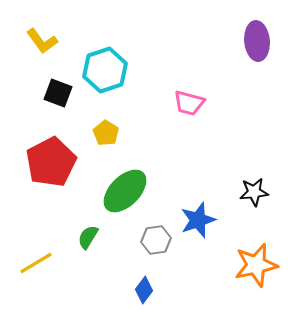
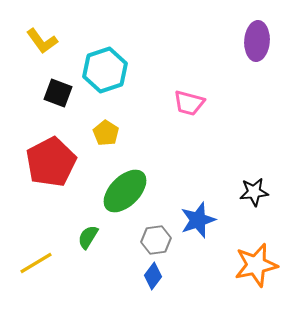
purple ellipse: rotated 9 degrees clockwise
blue diamond: moved 9 px right, 14 px up
